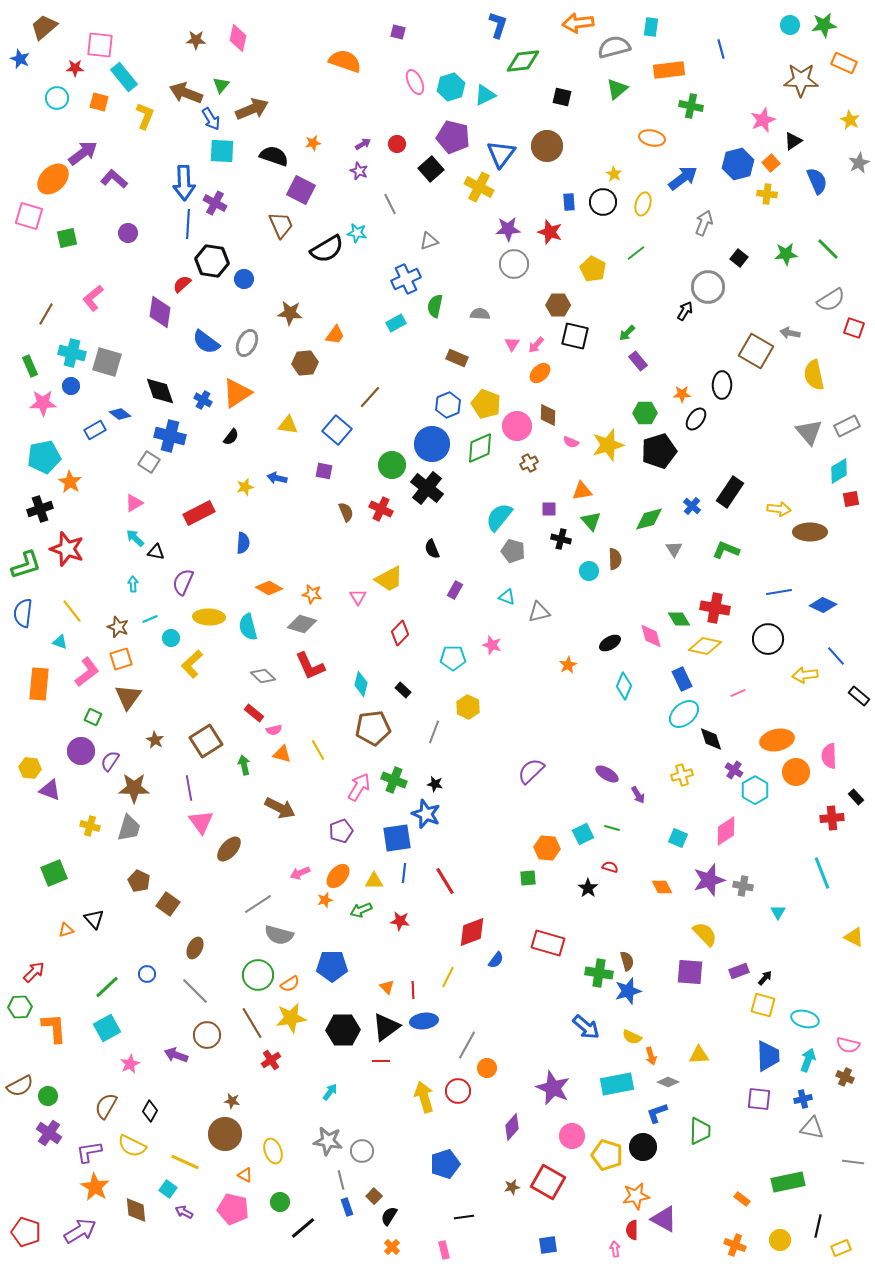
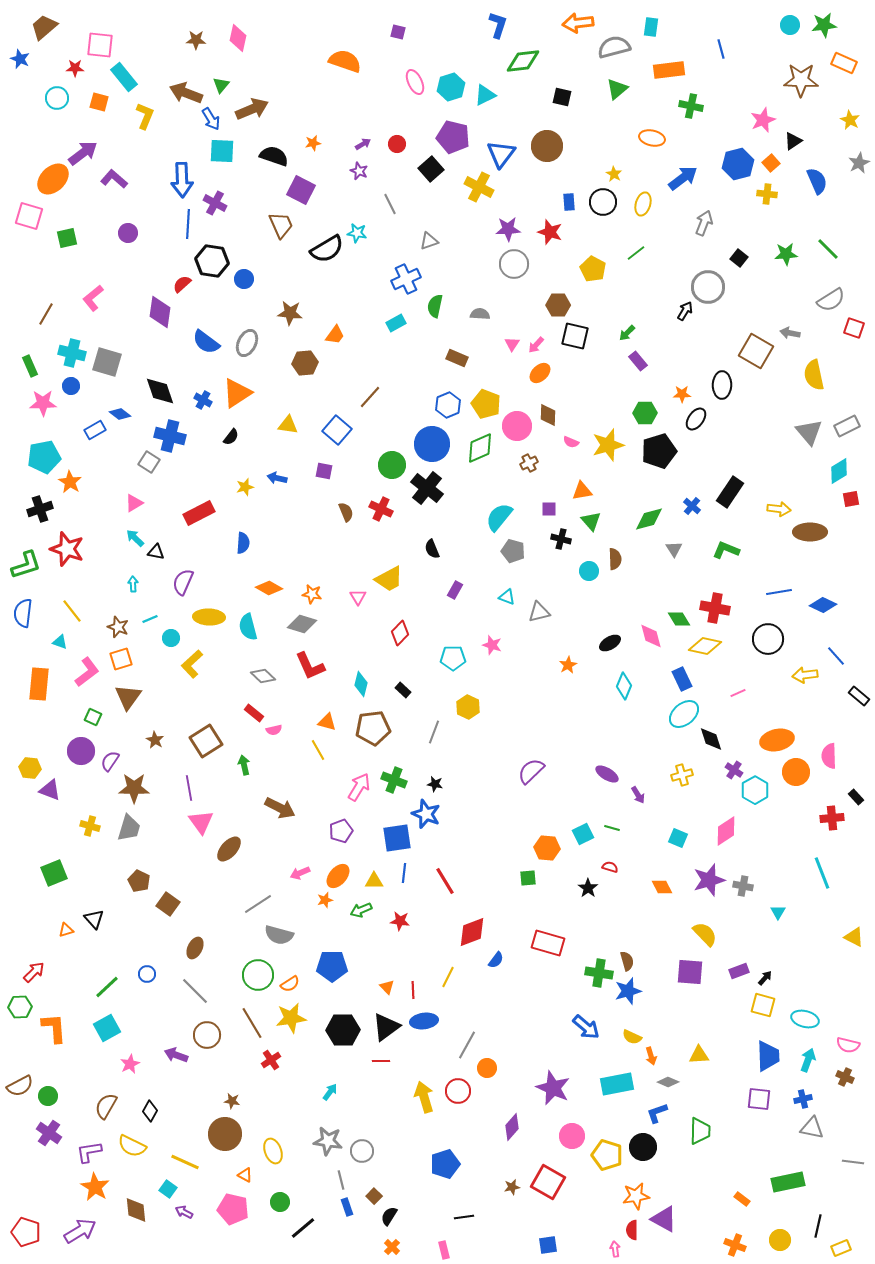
blue arrow at (184, 183): moved 2 px left, 3 px up
orange triangle at (282, 754): moved 45 px right, 32 px up
